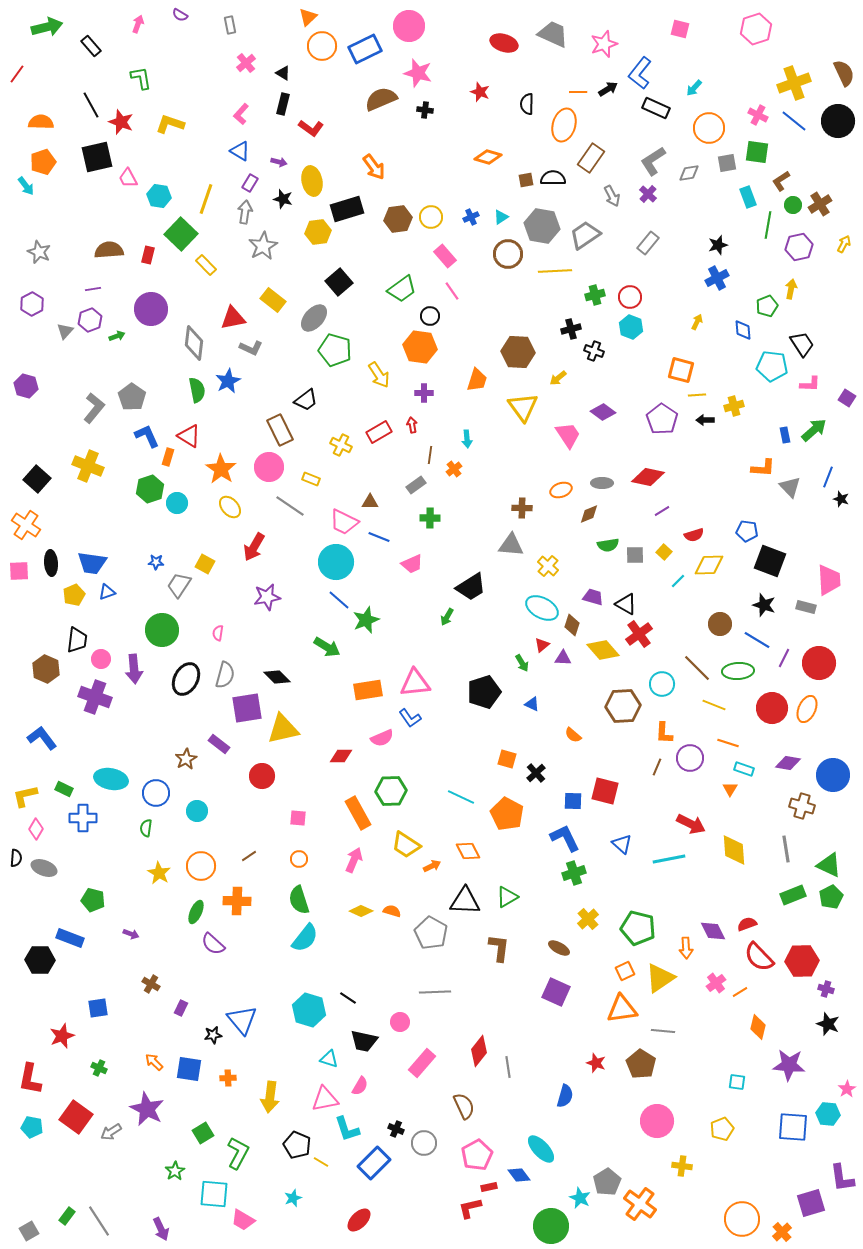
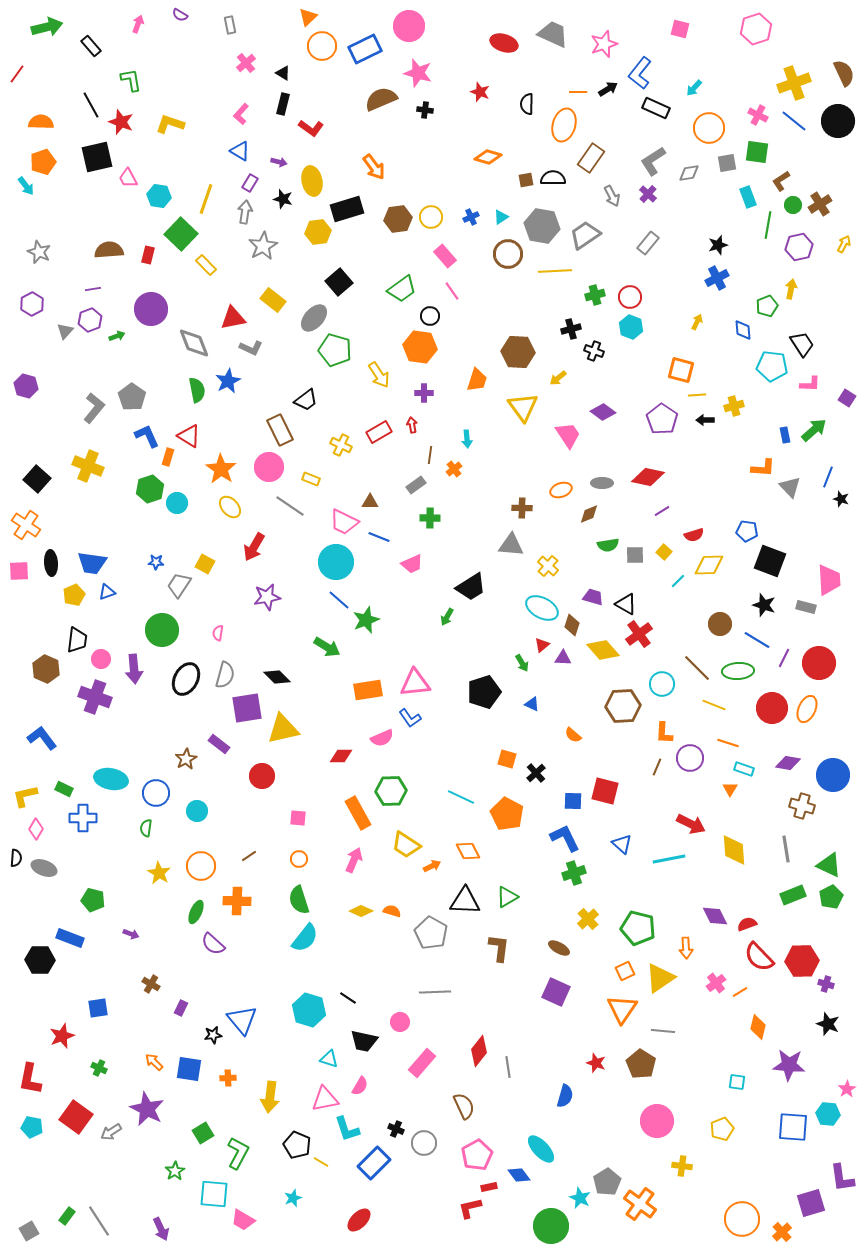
green L-shape at (141, 78): moved 10 px left, 2 px down
gray diamond at (194, 343): rotated 28 degrees counterclockwise
purple diamond at (713, 931): moved 2 px right, 15 px up
purple cross at (826, 989): moved 5 px up
orange triangle at (622, 1009): rotated 48 degrees counterclockwise
